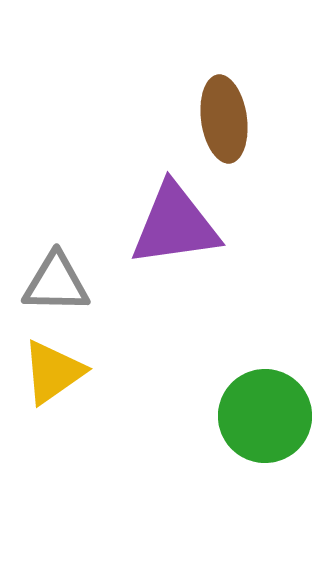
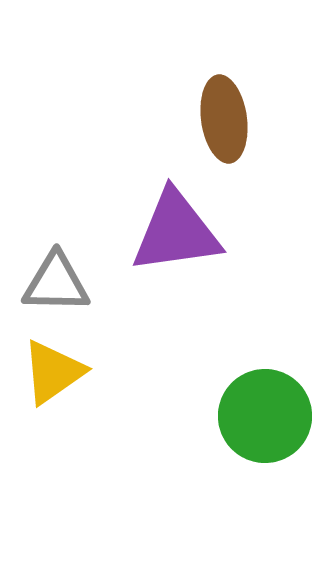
purple triangle: moved 1 px right, 7 px down
